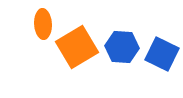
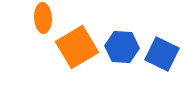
orange ellipse: moved 6 px up
